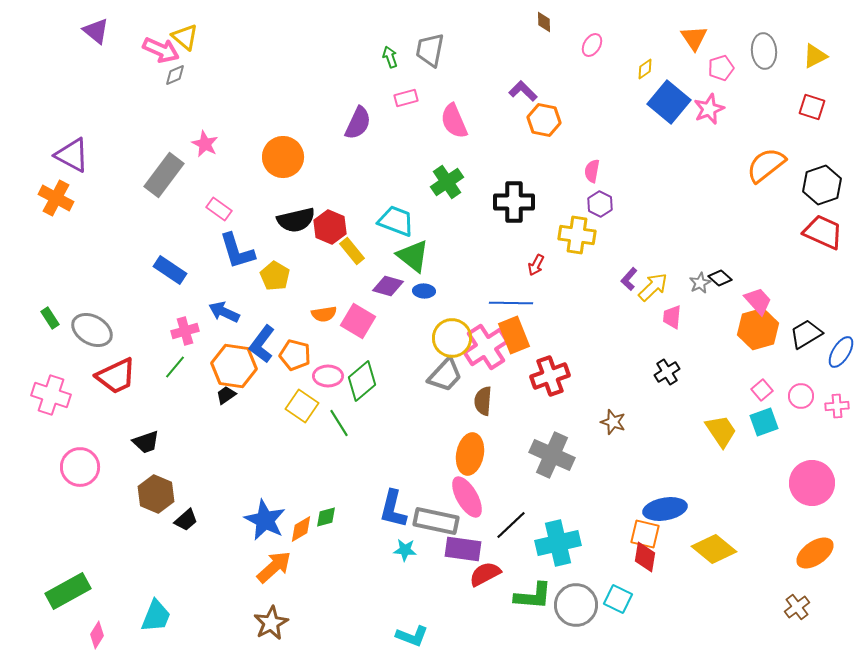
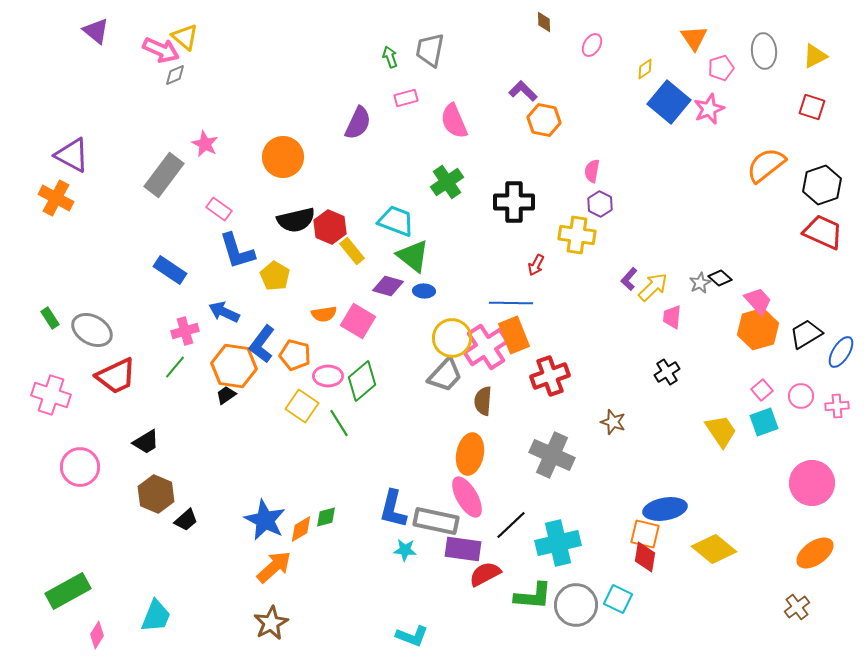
black trapezoid at (146, 442): rotated 12 degrees counterclockwise
